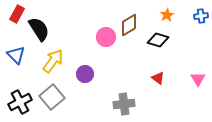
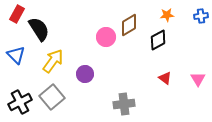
orange star: rotated 24 degrees clockwise
black diamond: rotated 45 degrees counterclockwise
red triangle: moved 7 px right
